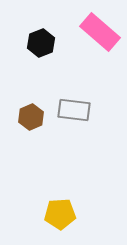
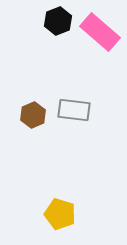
black hexagon: moved 17 px right, 22 px up
brown hexagon: moved 2 px right, 2 px up
yellow pentagon: rotated 20 degrees clockwise
